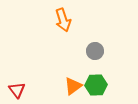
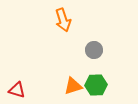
gray circle: moved 1 px left, 1 px up
orange triangle: rotated 18 degrees clockwise
red triangle: rotated 36 degrees counterclockwise
